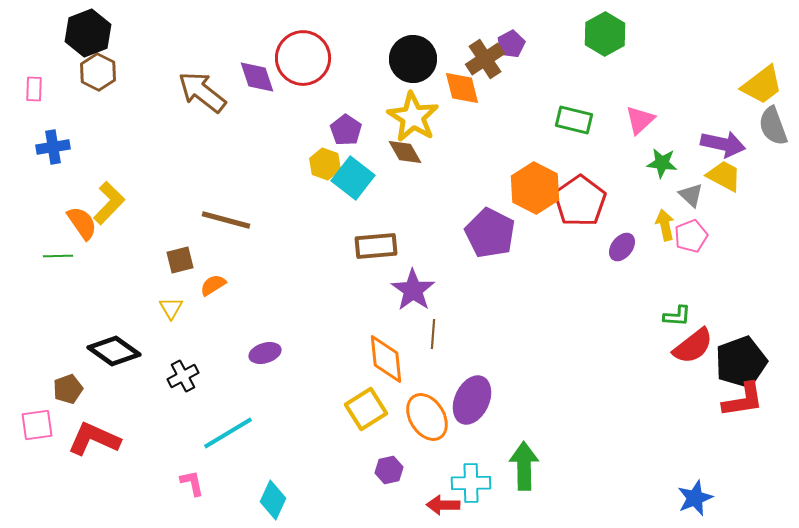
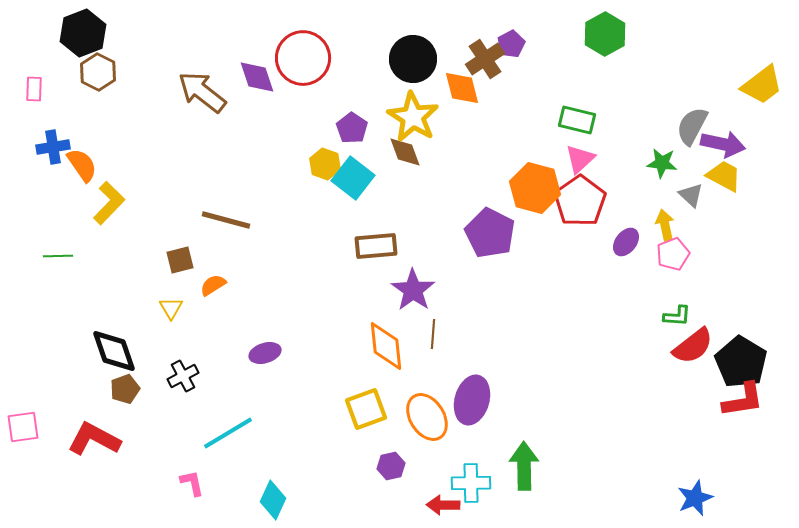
black hexagon at (88, 33): moved 5 px left
green rectangle at (574, 120): moved 3 px right
pink triangle at (640, 120): moved 60 px left, 39 px down
gray semicircle at (773, 126): moved 81 px left; rotated 48 degrees clockwise
purple pentagon at (346, 130): moved 6 px right, 2 px up
brown diamond at (405, 152): rotated 9 degrees clockwise
orange hexagon at (535, 188): rotated 12 degrees counterclockwise
orange semicircle at (82, 223): moved 58 px up
pink pentagon at (691, 236): moved 18 px left, 18 px down
purple ellipse at (622, 247): moved 4 px right, 5 px up
black diamond at (114, 351): rotated 36 degrees clockwise
orange diamond at (386, 359): moved 13 px up
black pentagon at (741, 362): rotated 21 degrees counterclockwise
brown pentagon at (68, 389): moved 57 px right
purple ellipse at (472, 400): rotated 9 degrees counterclockwise
yellow square at (366, 409): rotated 12 degrees clockwise
pink square at (37, 425): moved 14 px left, 2 px down
red L-shape at (94, 439): rotated 4 degrees clockwise
purple hexagon at (389, 470): moved 2 px right, 4 px up
